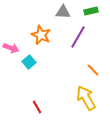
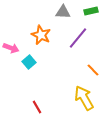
purple line: moved 1 px down; rotated 10 degrees clockwise
yellow arrow: moved 2 px left
